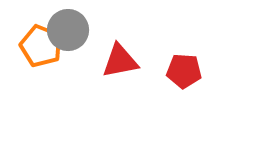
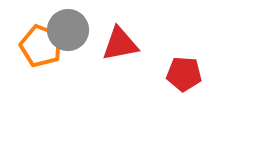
red triangle: moved 17 px up
red pentagon: moved 3 px down
